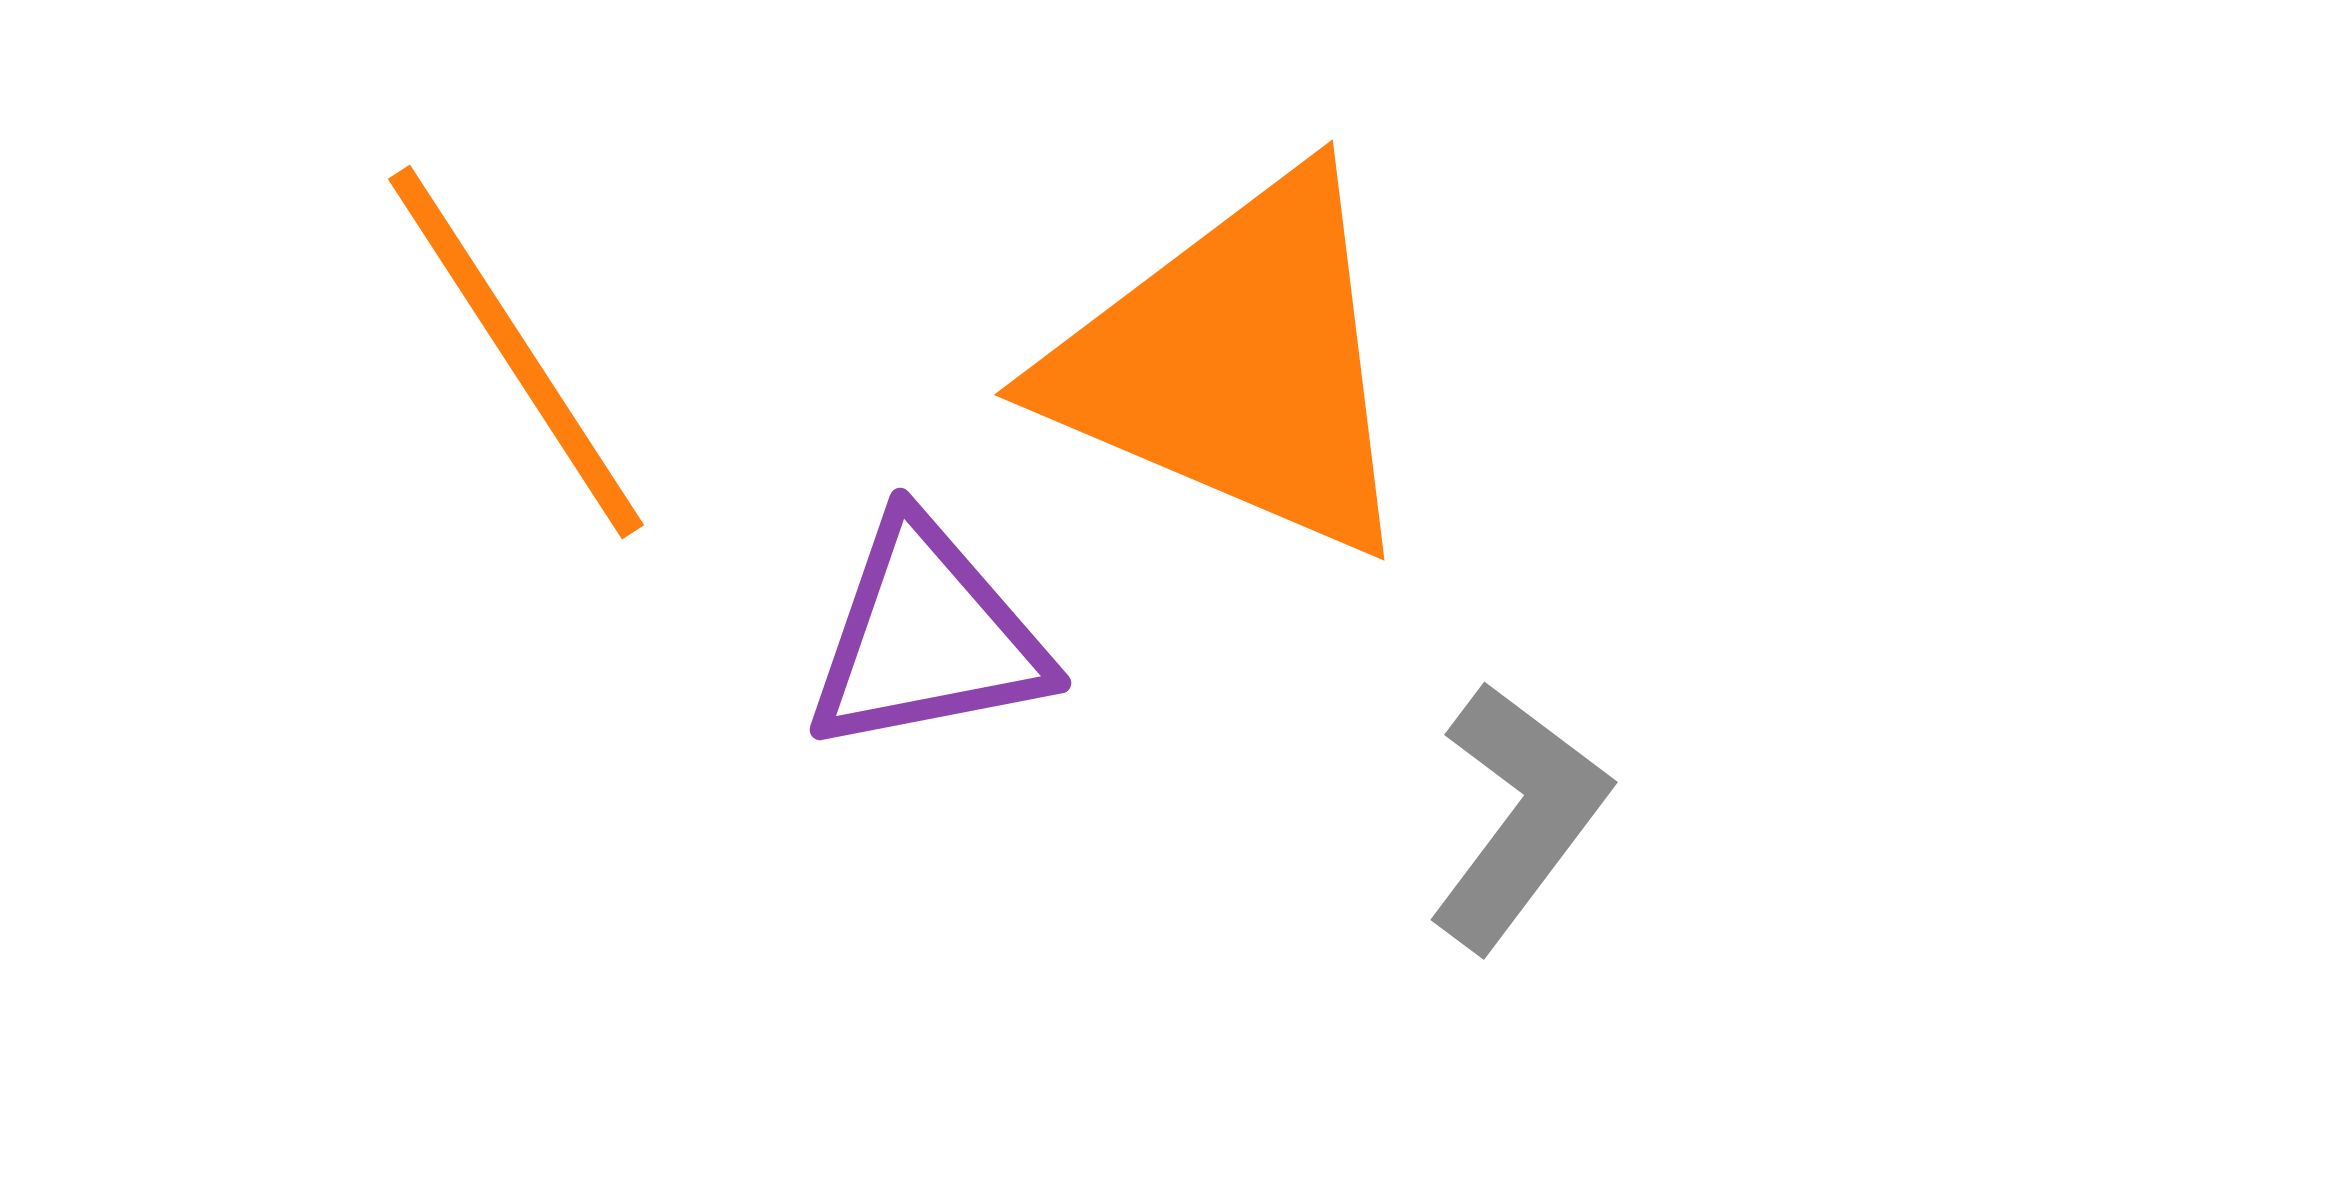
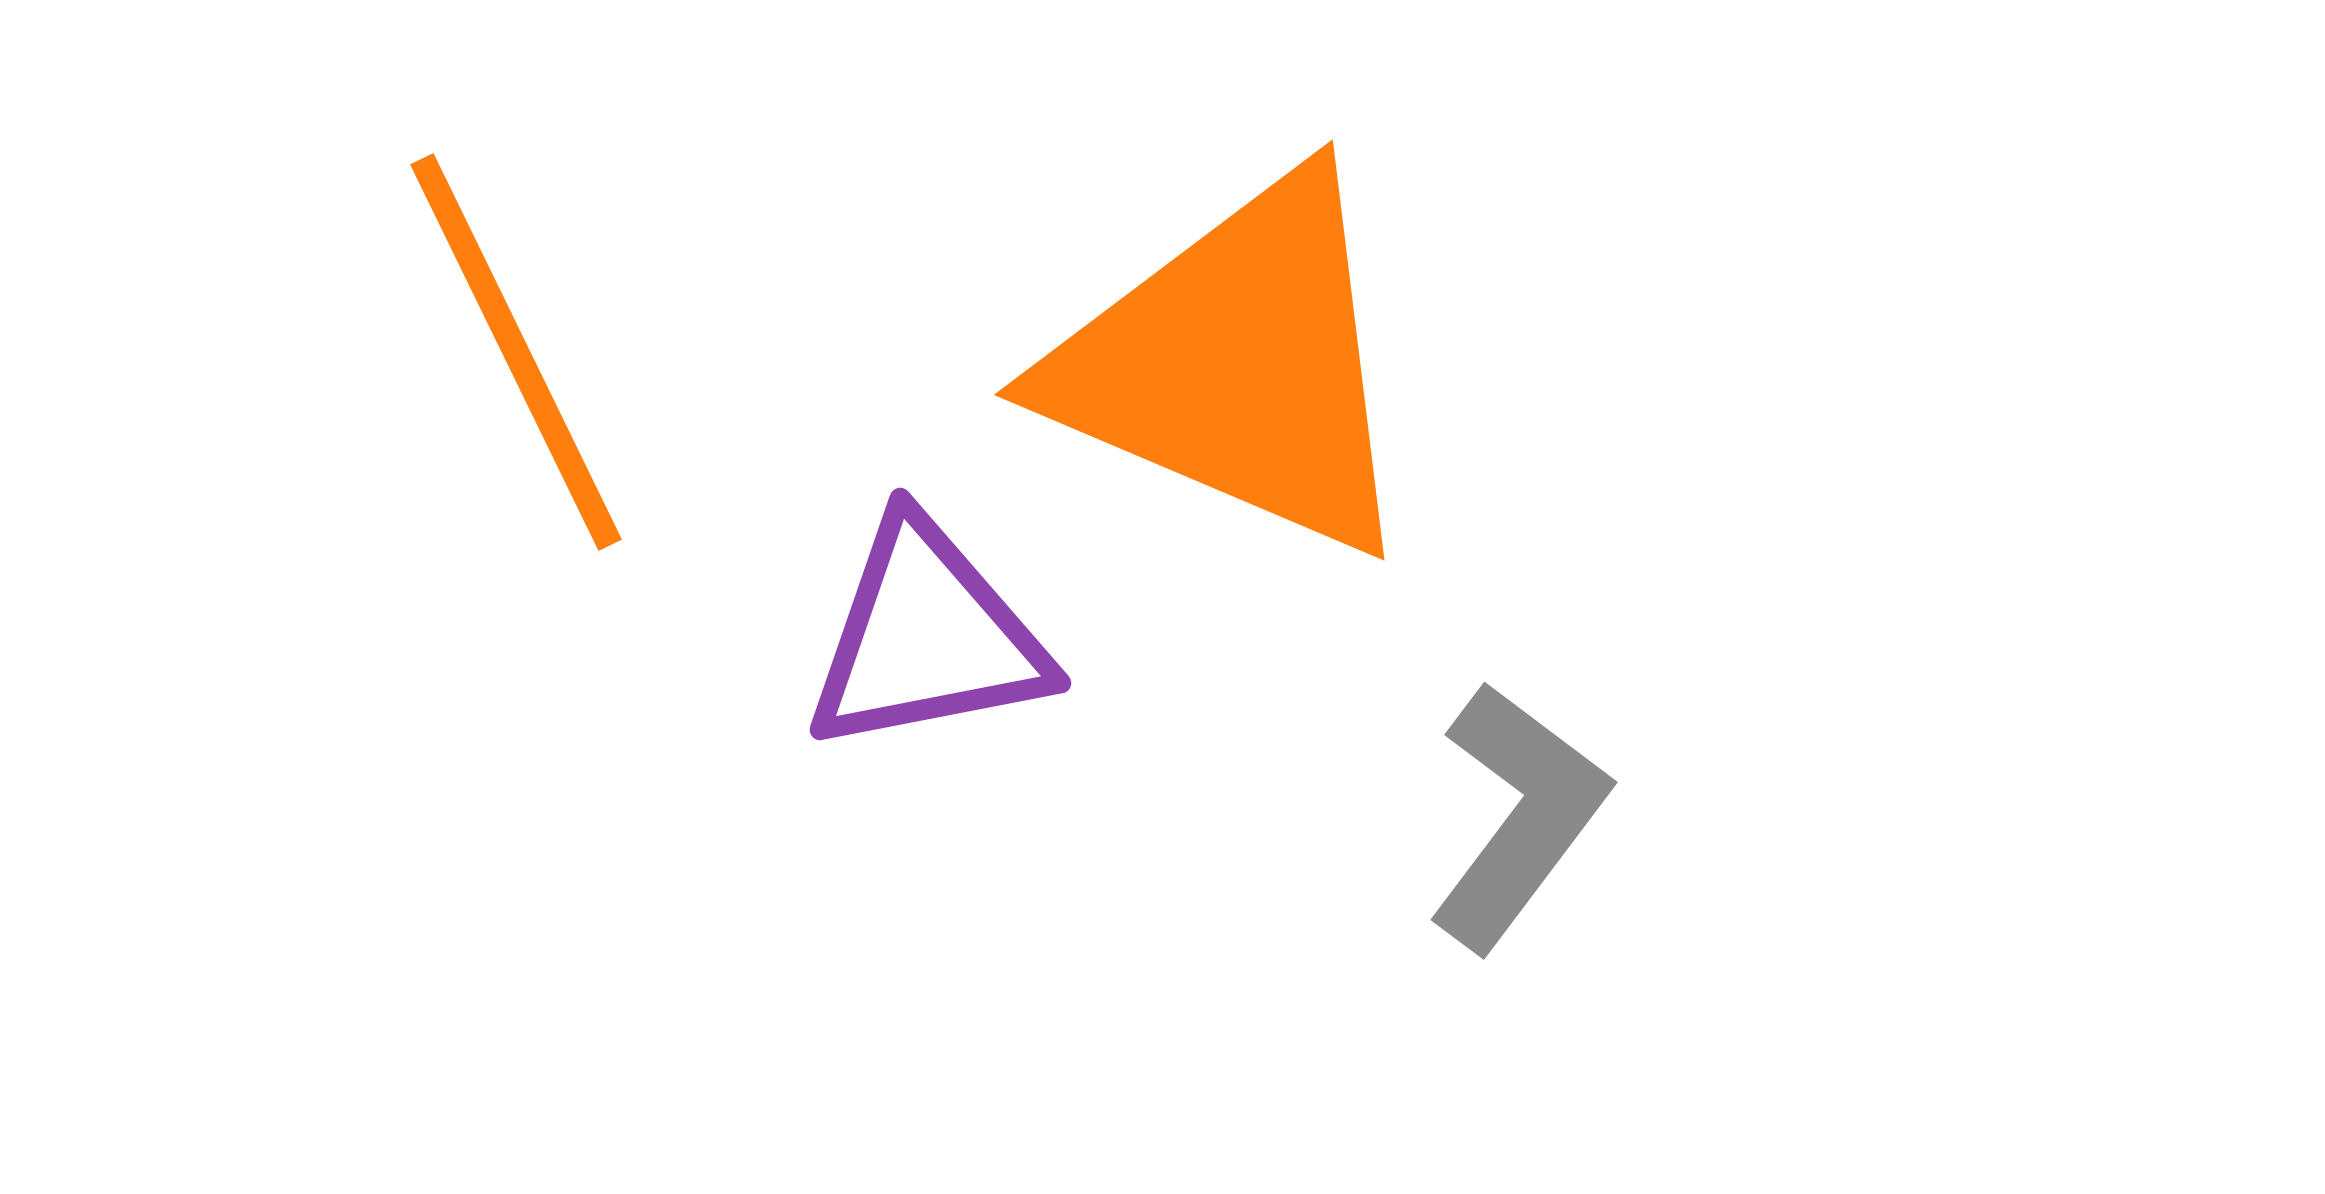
orange line: rotated 7 degrees clockwise
